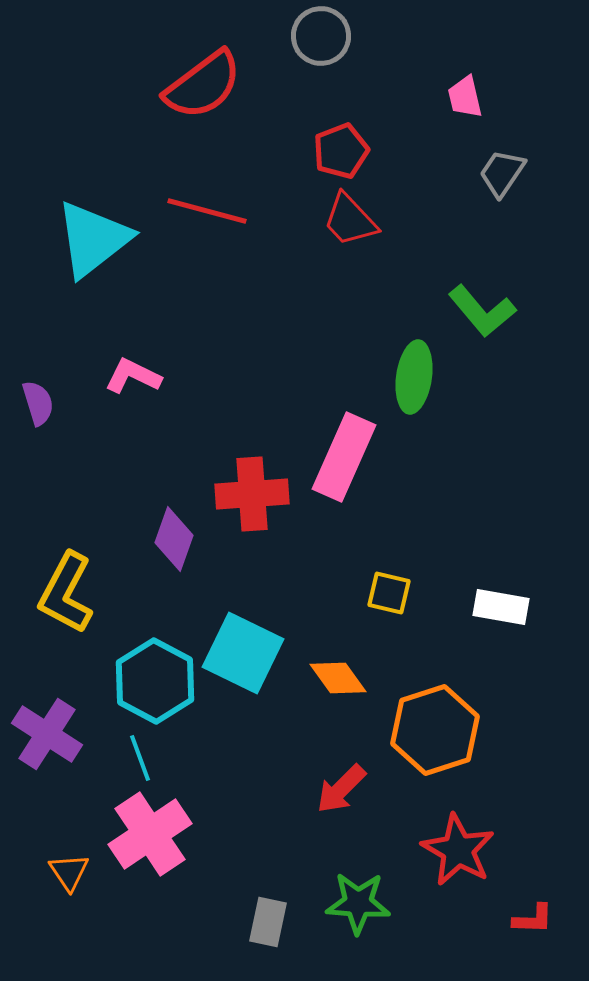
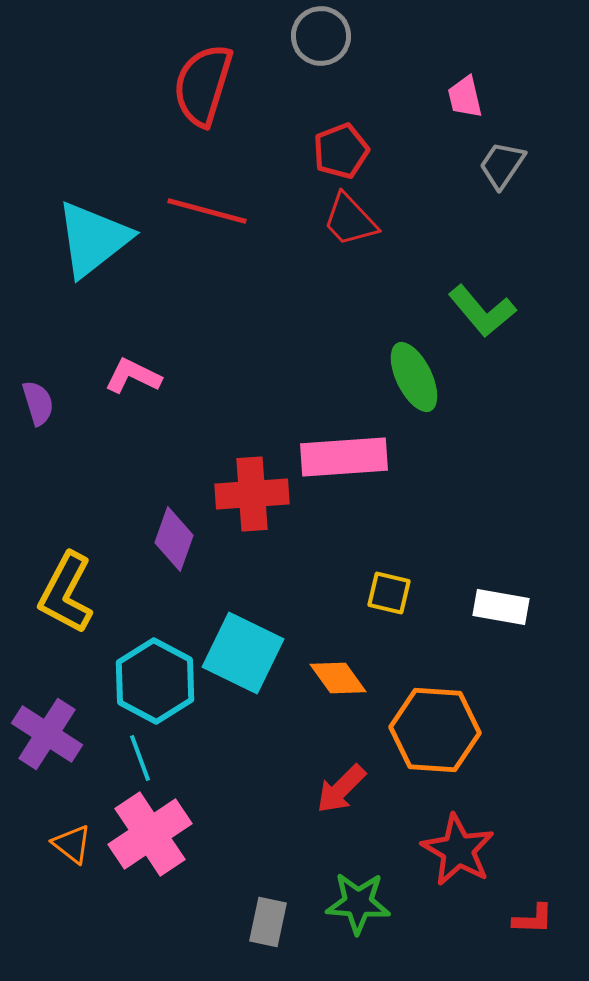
red semicircle: rotated 144 degrees clockwise
gray trapezoid: moved 8 px up
green ellipse: rotated 34 degrees counterclockwise
pink rectangle: rotated 62 degrees clockwise
orange hexagon: rotated 22 degrees clockwise
orange triangle: moved 3 px right, 28 px up; rotated 18 degrees counterclockwise
